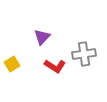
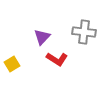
gray cross: moved 22 px up; rotated 15 degrees clockwise
red L-shape: moved 2 px right, 7 px up
